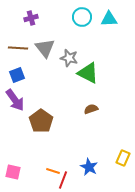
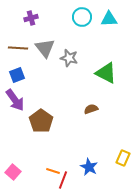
green triangle: moved 18 px right
pink square: rotated 28 degrees clockwise
